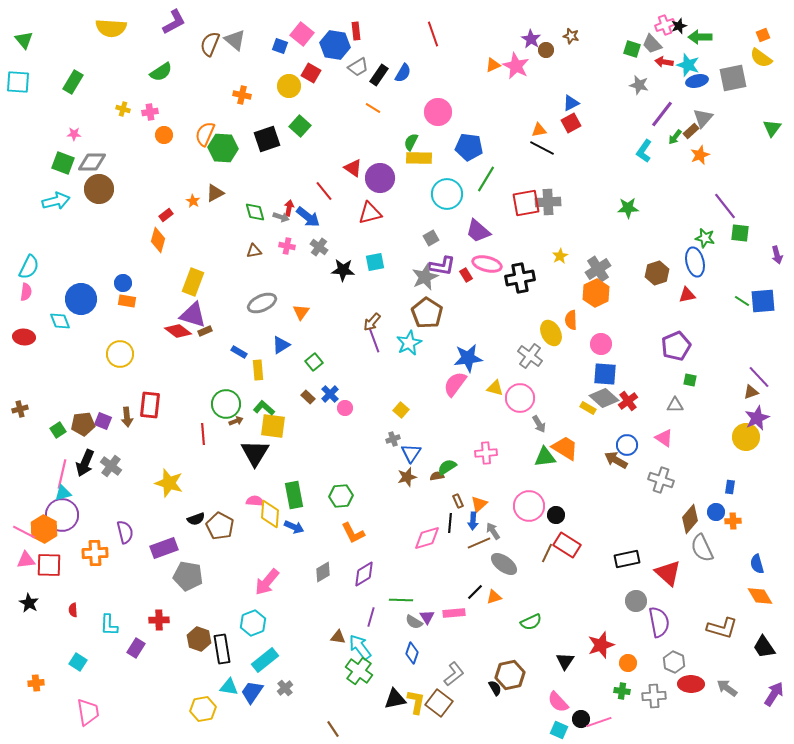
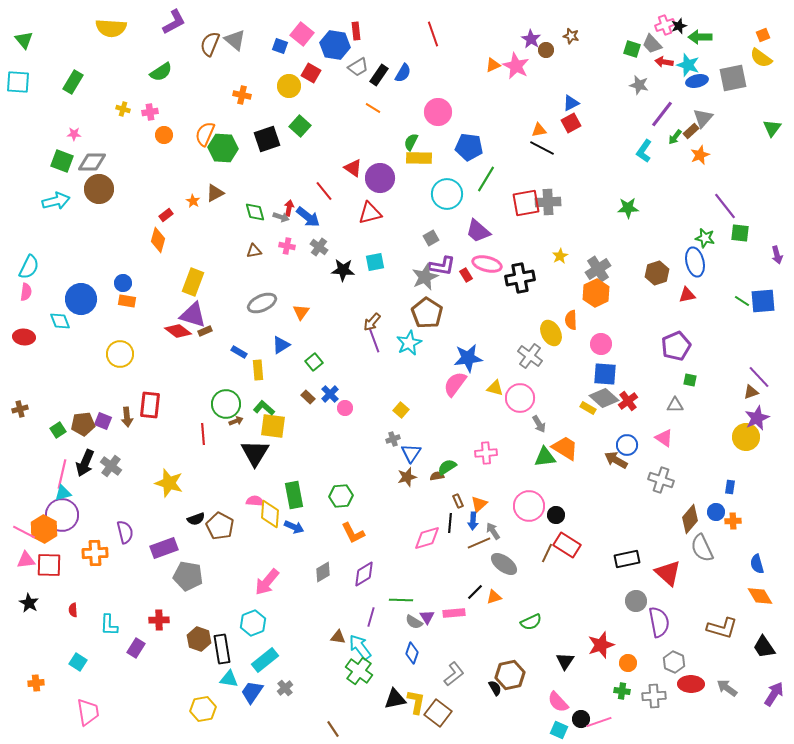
green square at (63, 163): moved 1 px left, 2 px up
cyan triangle at (229, 687): moved 8 px up
brown square at (439, 703): moved 1 px left, 10 px down
